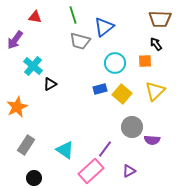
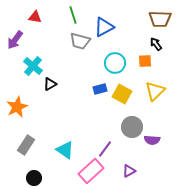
blue triangle: rotated 10 degrees clockwise
yellow square: rotated 12 degrees counterclockwise
